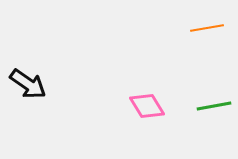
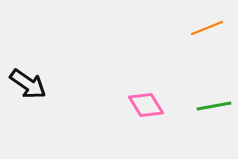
orange line: rotated 12 degrees counterclockwise
pink diamond: moved 1 px left, 1 px up
